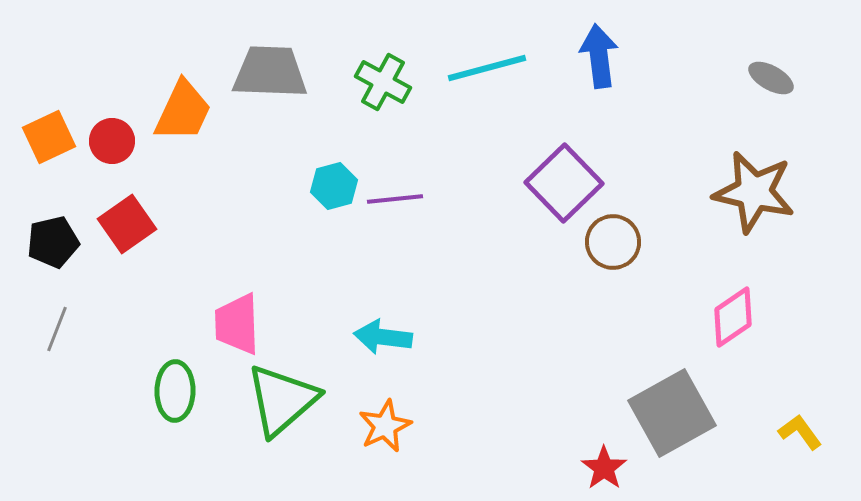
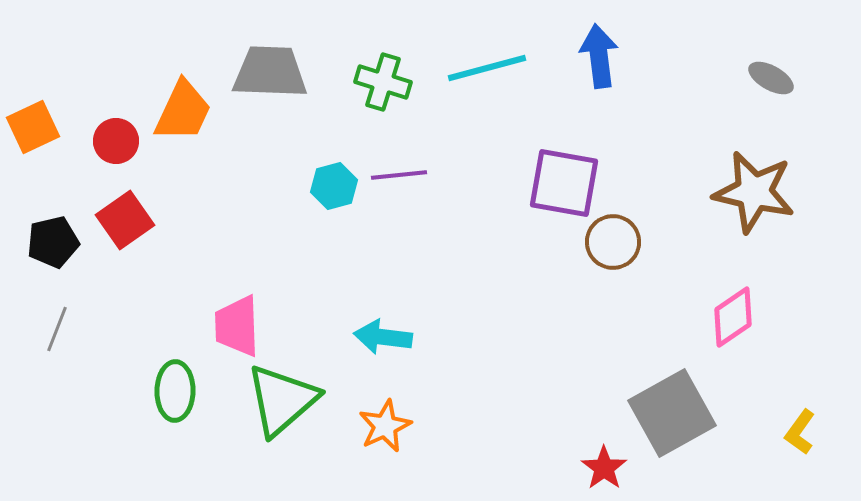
green cross: rotated 12 degrees counterclockwise
orange square: moved 16 px left, 10 px up
red circle: moved 4 px right
purple square: rotated 36 degrees counterclockwise
purple line: moved 4 px right, 24 px up
red square: moved 2 px left, 4 px up
pink trapezoid: moved 2 px down
yellow L-shape: rotated 108 degrees counterclockwise
